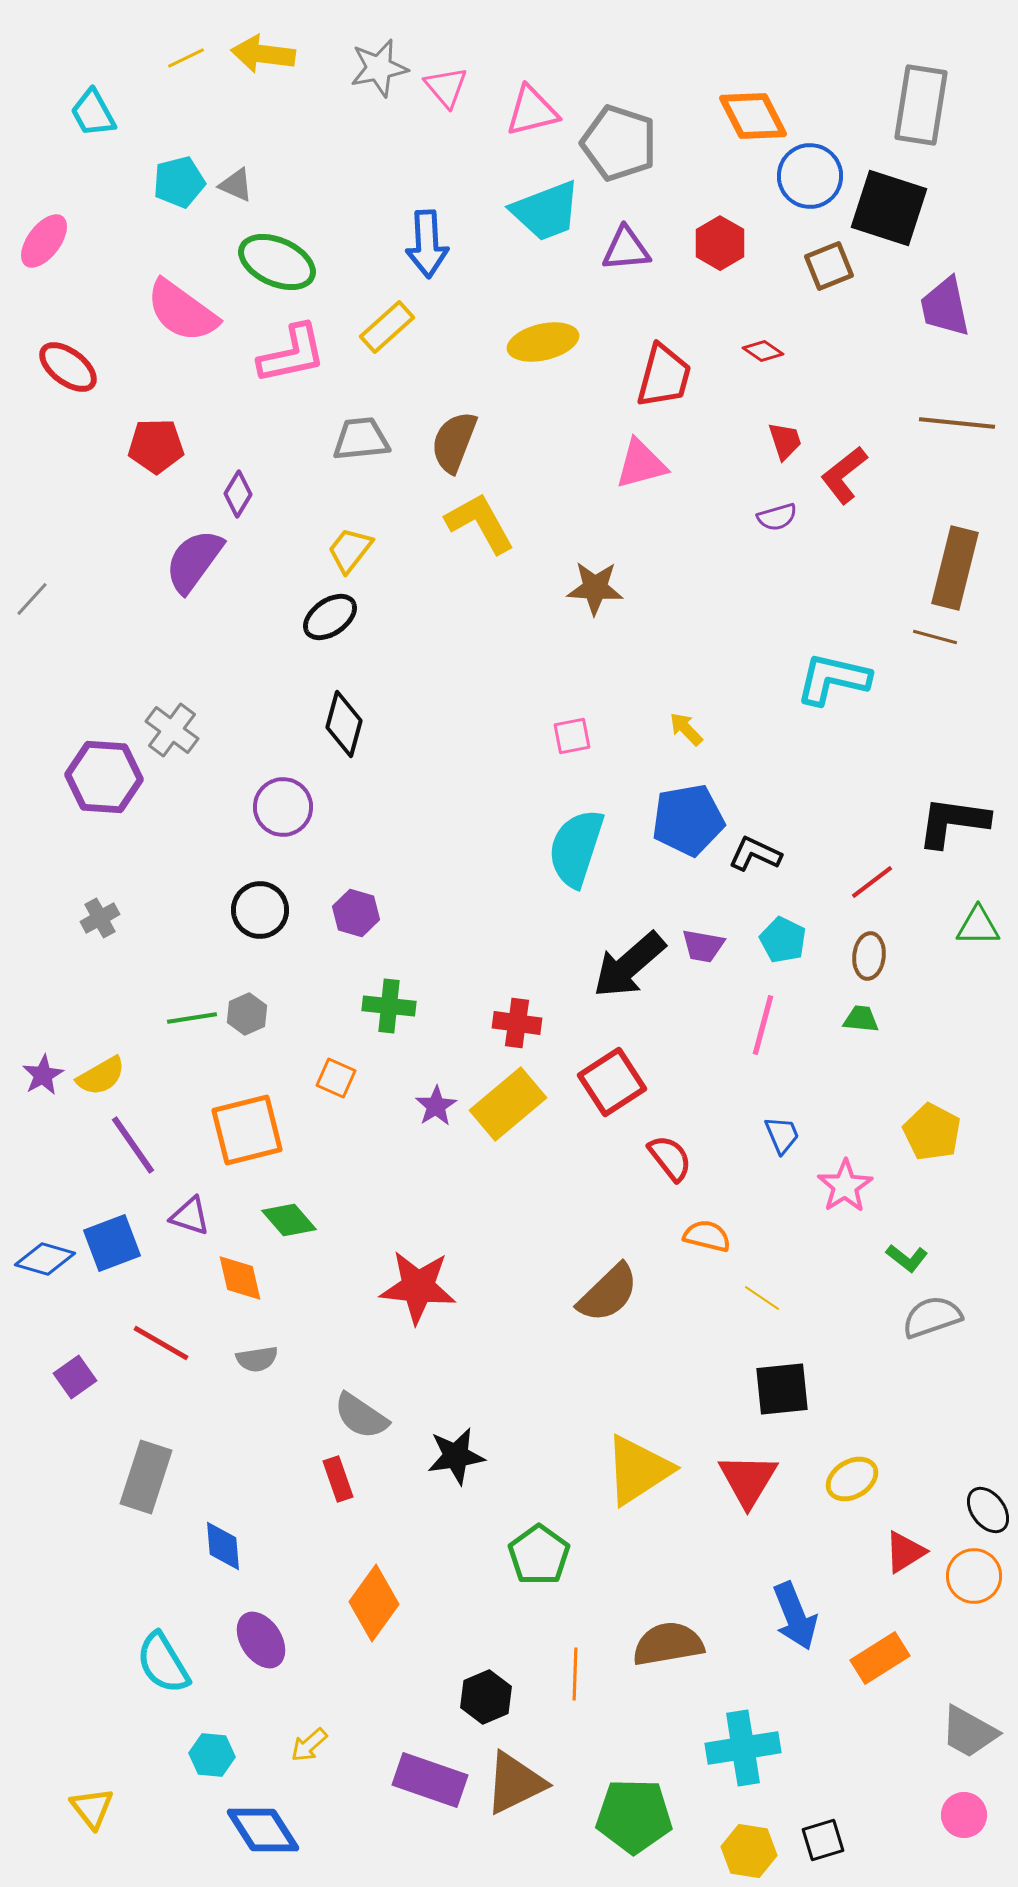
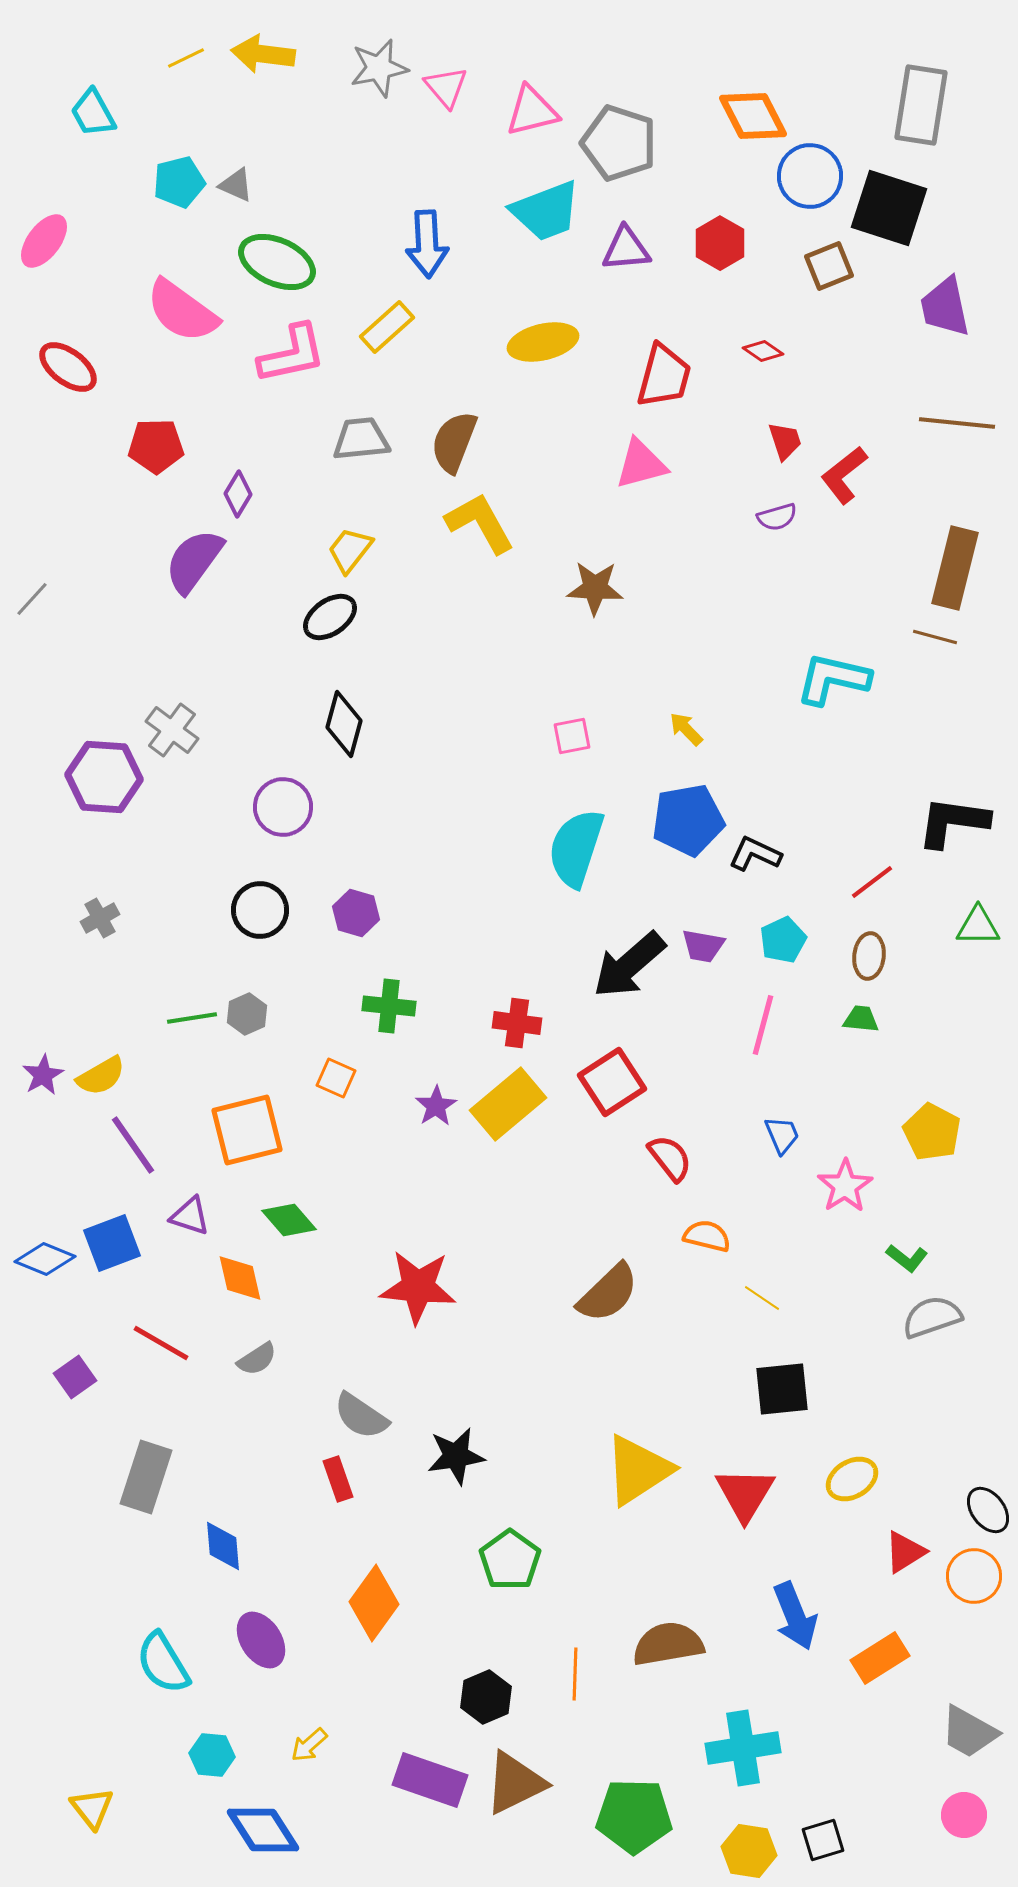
cyan pentagon at (783, 940): rotated 21 degrees clockwise
blue diamond at (45, 1259): rotated 6 degrees clockwise
gray semicircle at (257, 1359): rotated 24 degrees counterclockwise
red triangle at (748, 1480): moved 3 px left, 14 px down
green pentagon at (539, 1555): moved 29 px left, 5 px down
